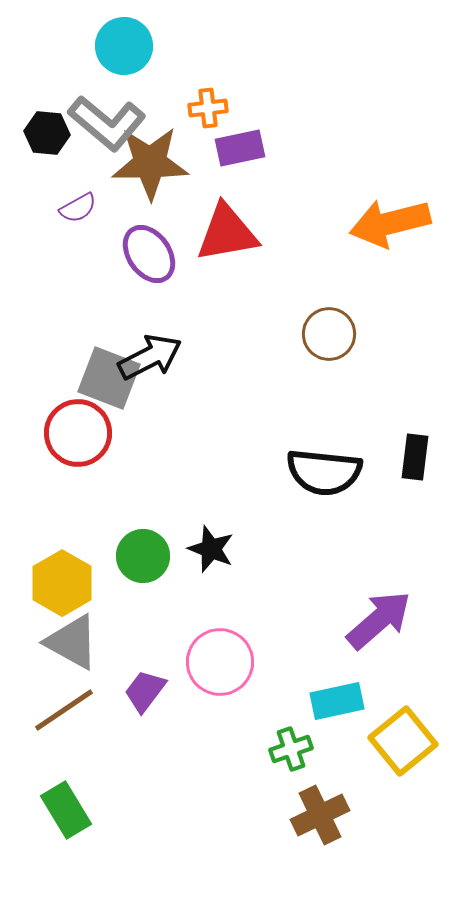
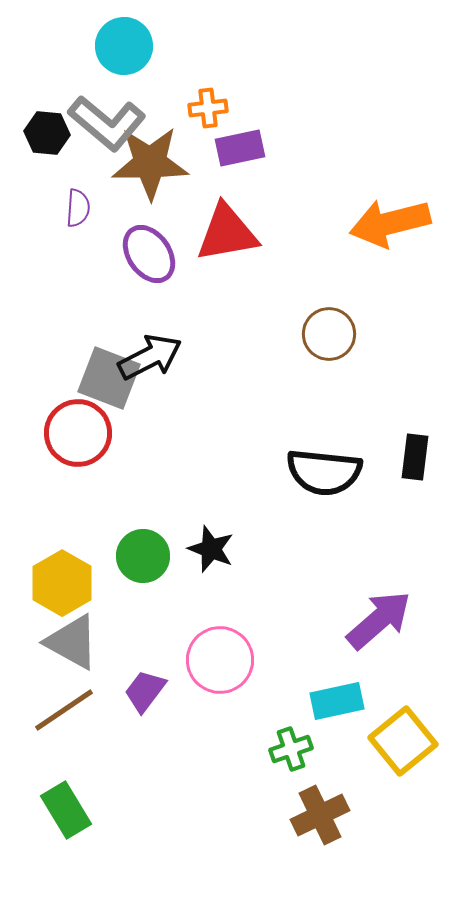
purple semicircle: rotated 57 degrees counterclockwise
pink circle: moved 2 px up
